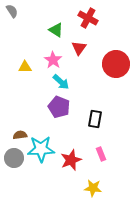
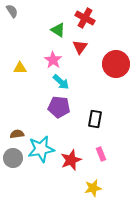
red cross: moved 3 px left
green triangle: moved 2 px right
red triangle: moved 1 px right, 1 px up
yellow triangle: moved 5 px left, 1 px down
purple pentagon: rotated 15 degrees counterclockwise
brown semicircle: moved 3 px left, 1 px up
cyan star: rotated 8 degrees counterclockwise
gray circle: moved 1 px left
yellow star: rotated 18 degrees counterclockwise
